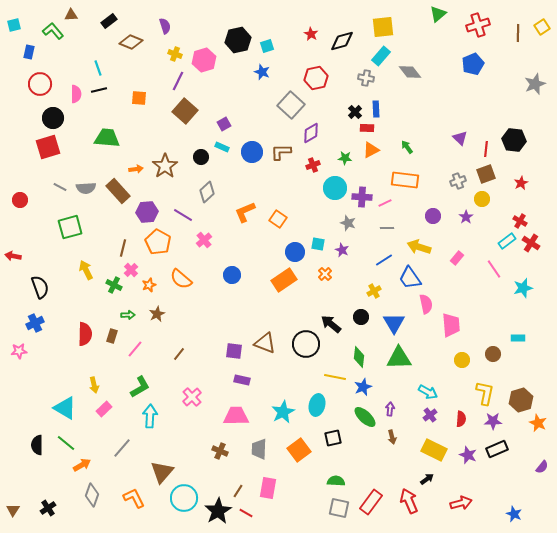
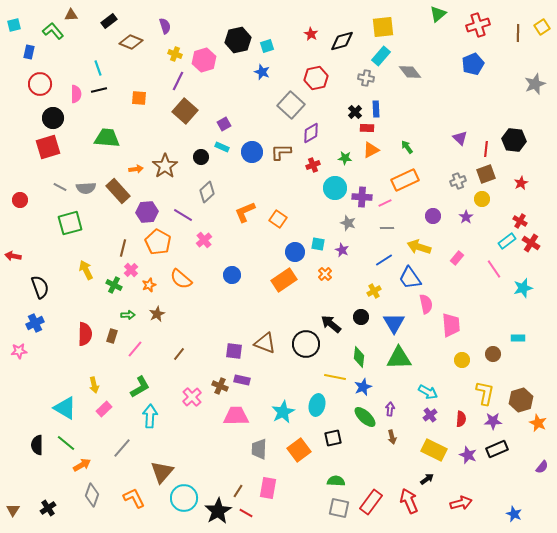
orange rectangle at (405, 180): rotated 32 degrees counterclockwise
green square at (70, 227): moved 4 px up
brown cross at (220, 451): moved 65 px up
